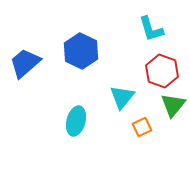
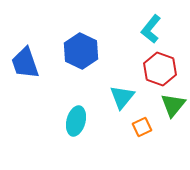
cyan L-shape: rotated 56 degrees clockwise
blue trapezoid: rotated 68 degrees counterclockwise
red hexagon: moved 2 px left, 2 px up
